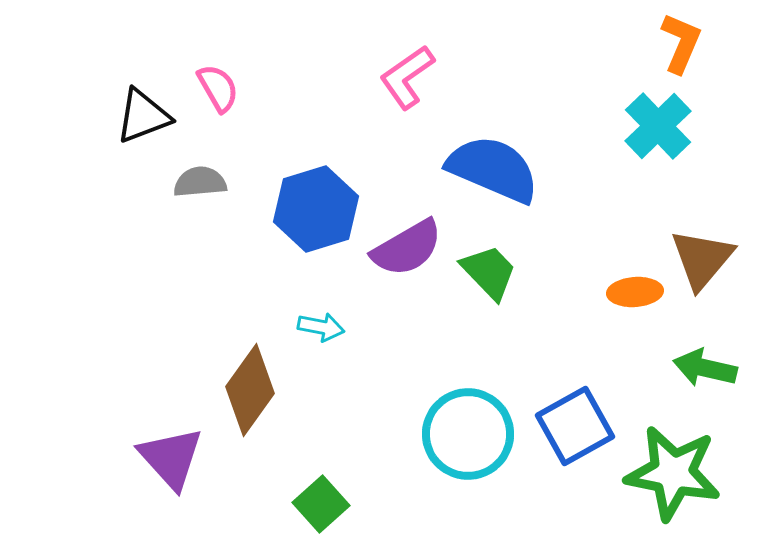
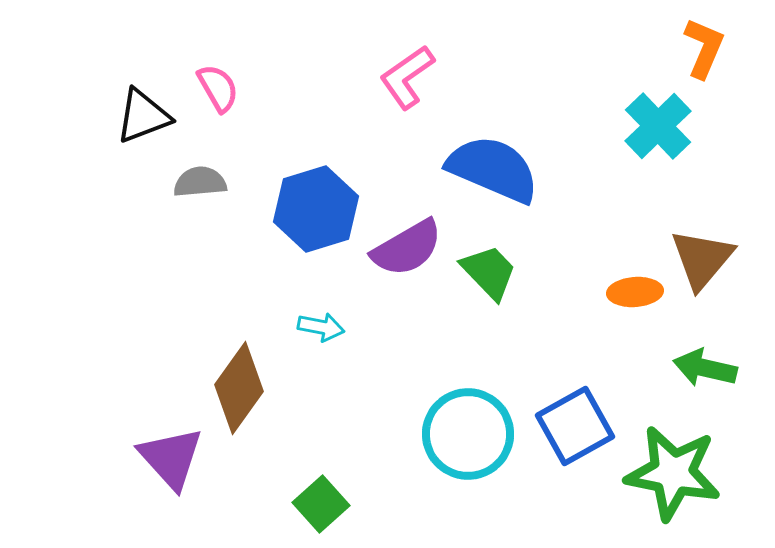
orange L-shape: moved 23 px right, 5 px down
brown diamond: moved 11 px left, 2 px up
